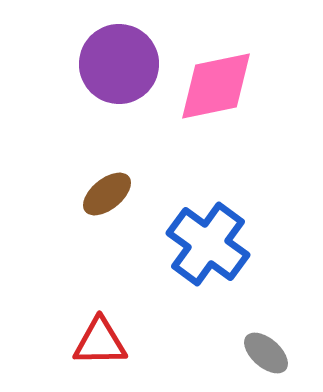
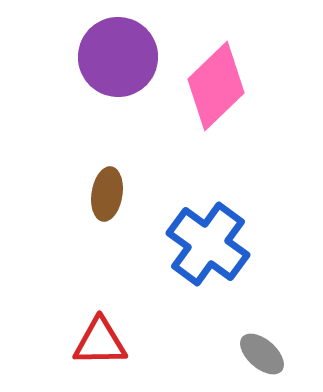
purple circle: moved 1 px left, 7 px up
pink diamond: rotated 32 degrees counterclockwise
brown ellipse: rotated 42 degrees counterclockwise
gray ellipse: moved 4 px left, 1 px down
